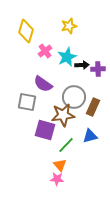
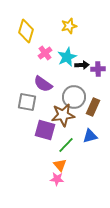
pink cross: moved 2 px down
